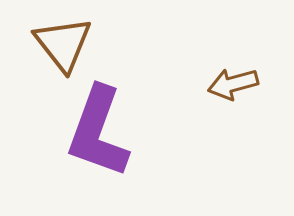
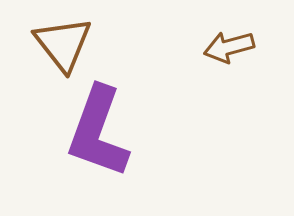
brown arrow: moved 4 px left, 37 px up
